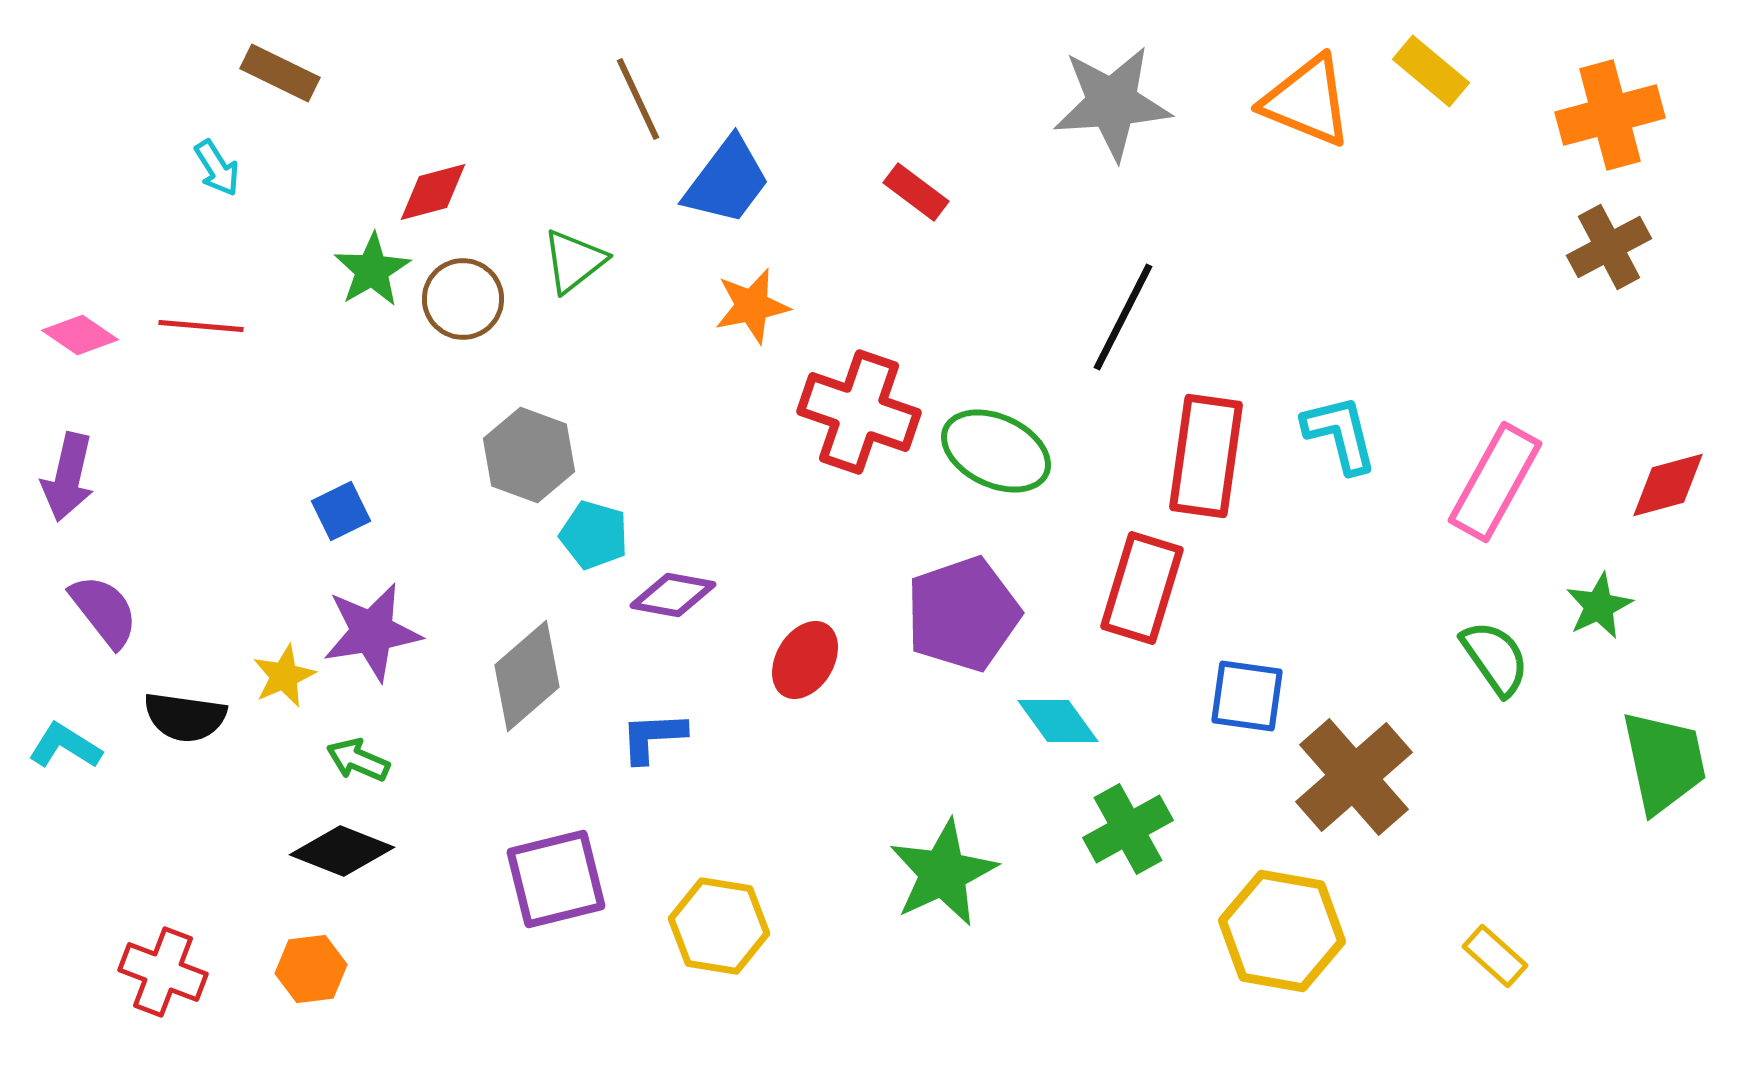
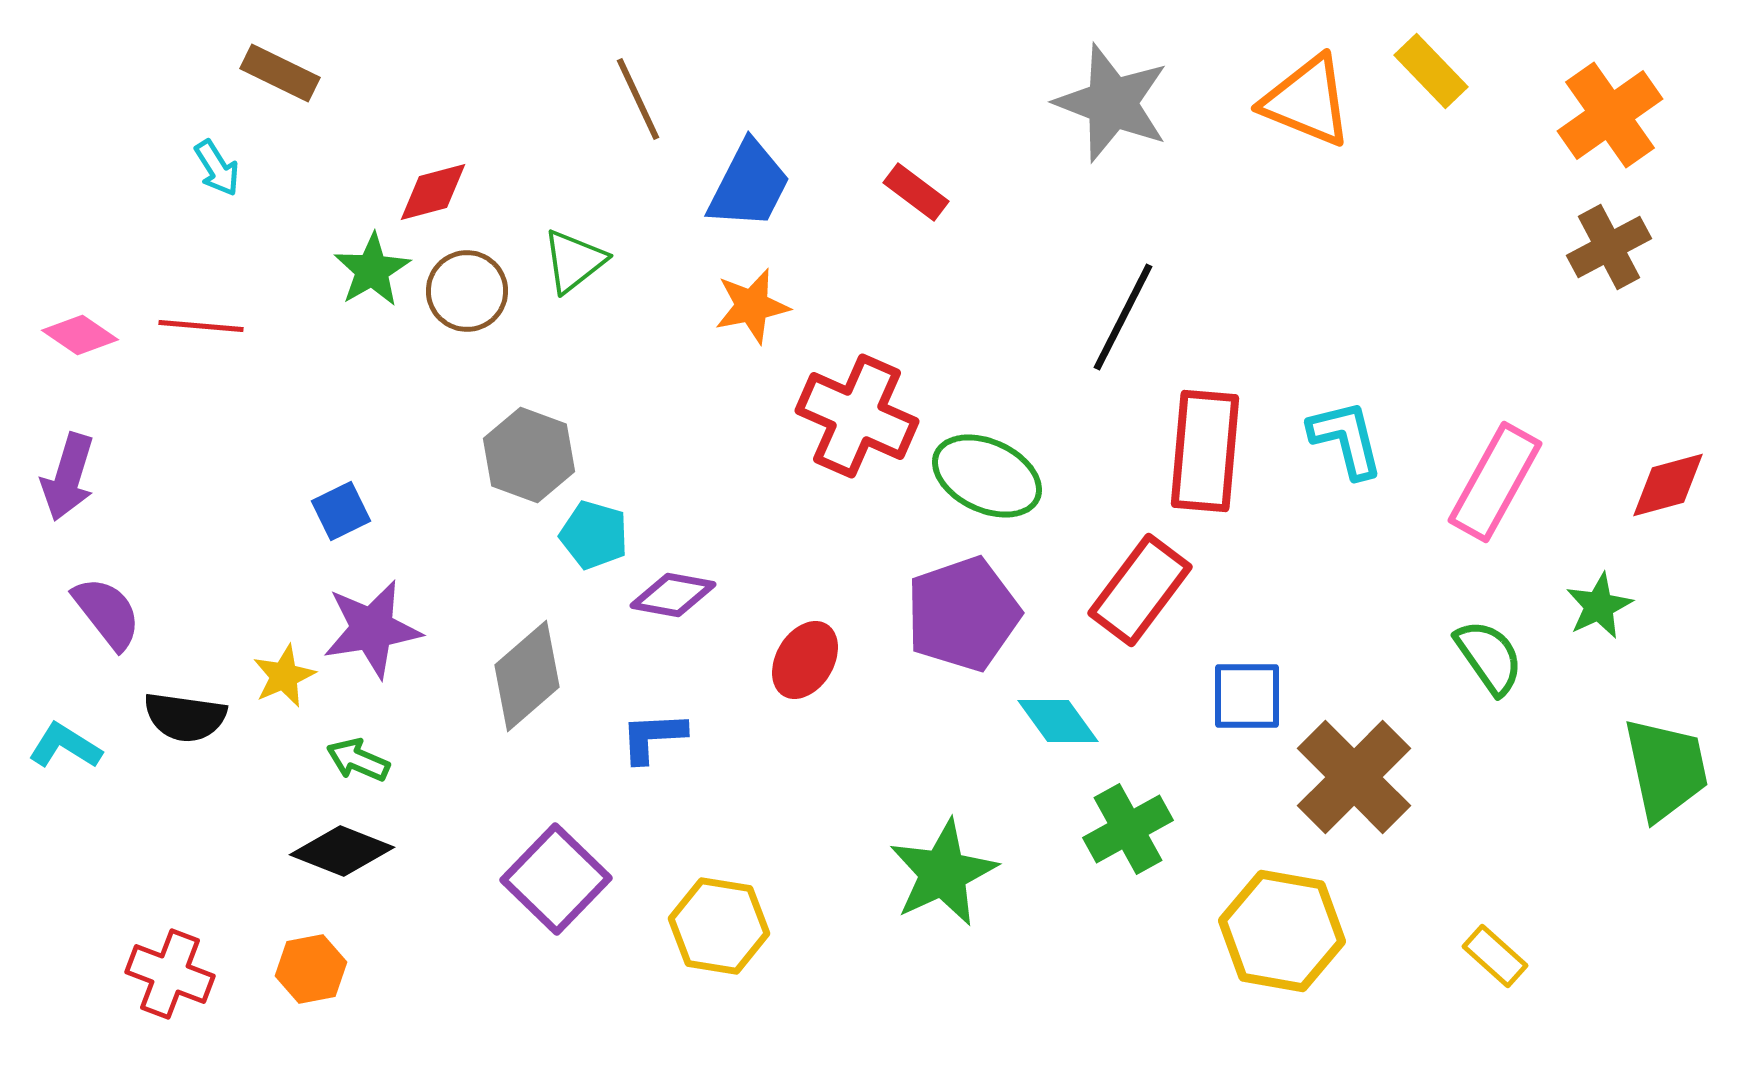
yellow rectangle at (1431, 71): rotated 6 degrees clockwise
gray star at (1112, 103): rotated 25 degrees clockwise
orange cross at (1610, 115): rotated 20 degrees counterclockwise
blue trapezoid at (727, 181): moved 22 px right, 4 px down; rotated 10 degrees counterclockwise
brown circle at (463, 299): moved 4 px right, 8 px up
red cross at (859, 412): moved 2 px left, 4 px down; rotated 5 degrees clockwise
cyan L-shape at (1340, 434): moved 6 px right, 5 px down
green ellipse at (996, 451): moved 9 px left, 25 px down
red rectangle at (1206, 456): moved 1 px left, 5 px up; rotated 3 degrees counterclockwise
purple arrow at (68, 477): rotated 4 degrees clockwise
red rectangle at (1142, 588): moved 2 px left, 2 px down; rotated 20 degrees clockwise
purple semicircle at (104, 611): moved 3 px right, 2 px down
purple star at (372, 632): moved 3 px up
green semicircle at (1495, 658): moved 6 px left, 1 px up
blue square at (1247, 696): rotated 8 degrees counterclockwise
green trapezoid at (1664, 762): moved 2 px right, 7 px down
brown cross at (1354, 777): rotated 4 degrees counterclockwise
purple square at (556, 879): rotated 32 degrees counterclockwise
orange hexagon at (311, 969): rotated 4 degrees counterclockwise
red cross at (163, 972): moved 7 px right, 2 px down
